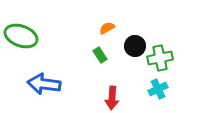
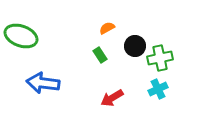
blue arrow: moved 1 px left, 1 px up
red arrow: rotated 55 degrees clockwise
